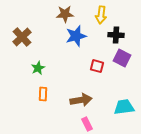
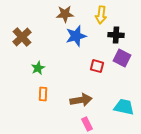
cyan trapezoid: rotated 20 degrees clockwise
